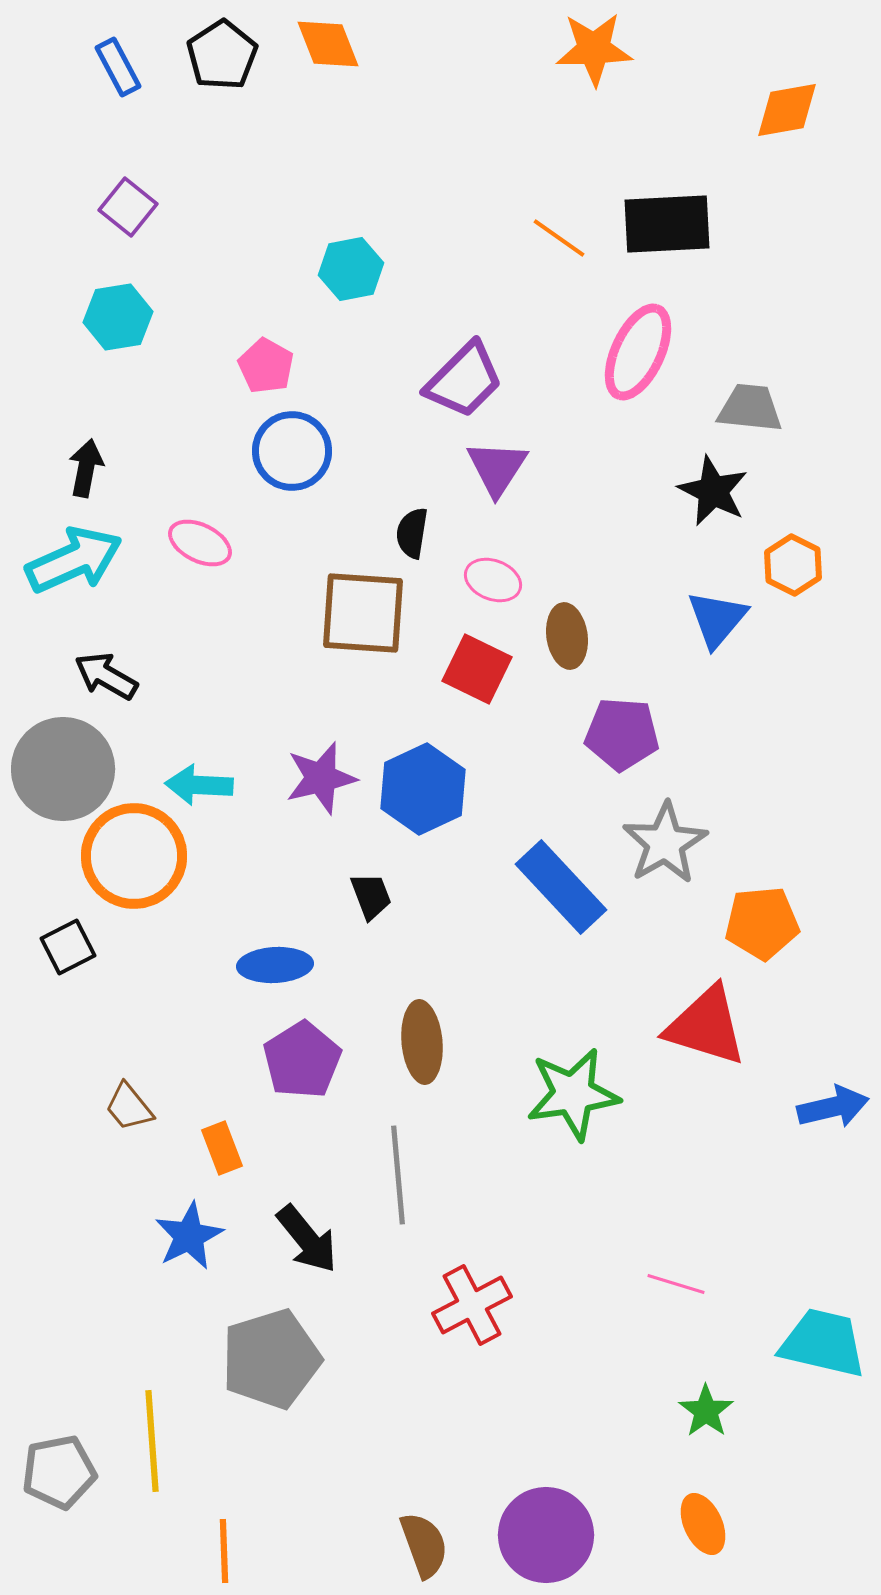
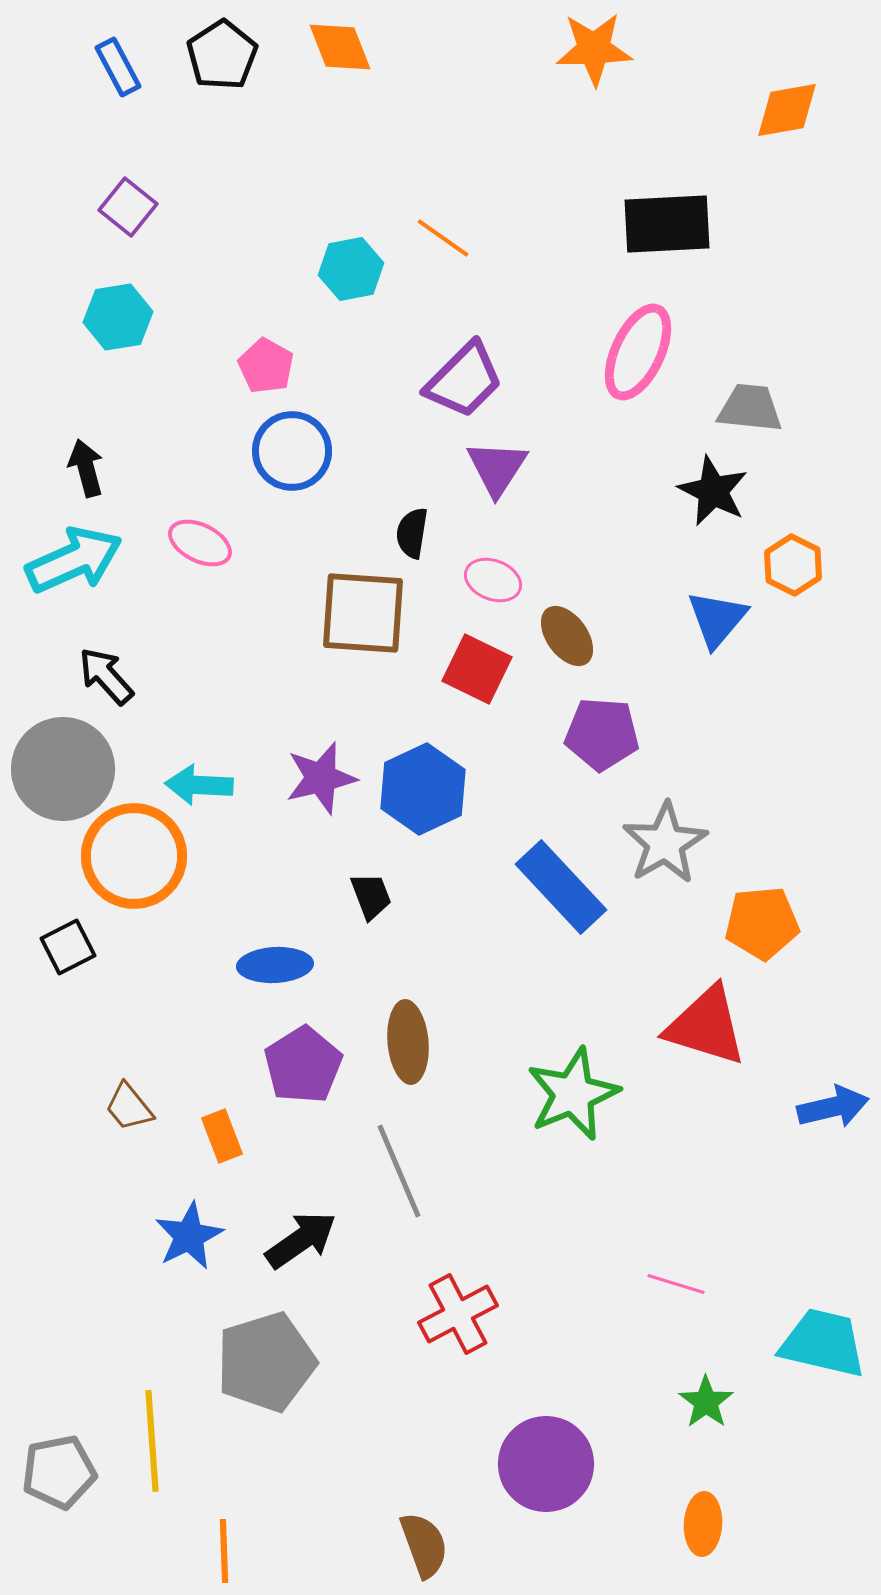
orange diamond at (328, 44): moved 12 px right, 3 px down
orange line at (559, 238): moved 116 px left
black arrow at (86, 468): rotated 26 degrees counterclockwise
brown ellipse at (567, 636): rotated 28 degrees counterclockwise
black arrow at (106, 676): rotated 18 degrees clockwise
purple pentagon at (622, 734): moved 20 px left
brown ellipse at (422, 1042): moved 14 px left
purple pentagon at (302, 1060): moved 1 px right, 5 px down
green star at (573, 1094): rotated 14 degrees counterclockwise
orange rectangle at (222, 1148): moved 12 px up
gray line at (398, 1175): moved 1 px right, 4 px up; rotated 18 degrees counterclockwise
black arrow at (307, 1239): moved 6 px left, 1 px down; rotated 86 degrees counterclockwise
red cross at (472, 1305): moved 14 px left, 9 px down
gray pentagon at (271, 1359): moved 5 px left, 3 px down
green star at (706, 1411): moved 9 px up
orange ellipse at (703, 1524): rotated 28 degrees clockwise
purple circle at (546, 1535): moved 71 px up
